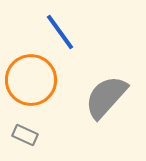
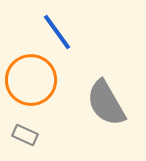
blue line: moved 3 px left
gray semicircle: moved 6 px down; rotated 72 degrees counterclockwise
